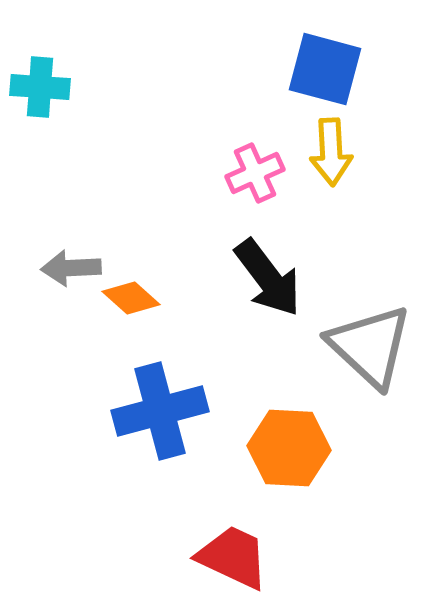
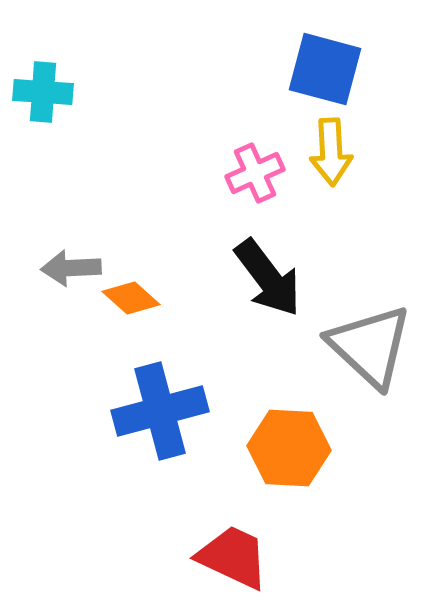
cyan cross: moved 3 px right, 5 px down
